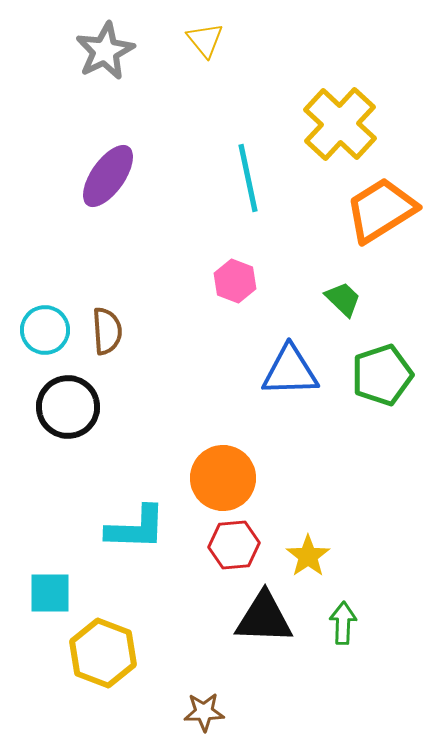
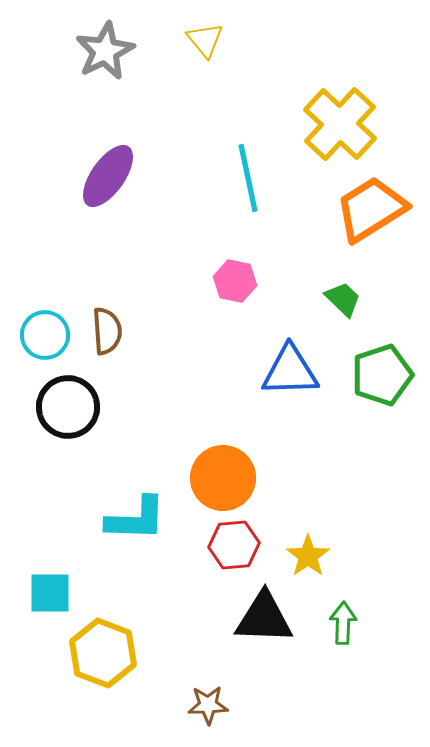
orange trapezoid: moved 10 px left, 1 px up
pink hexagon: rotated 9 degrees counterclockwise
cyan circle: moved 5 px down
cyan L-shape: moved 9 px up
brown star: moved 4 px right, 7 px up
